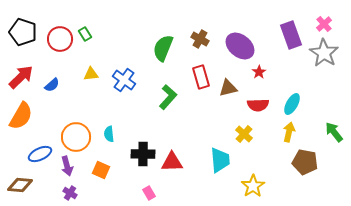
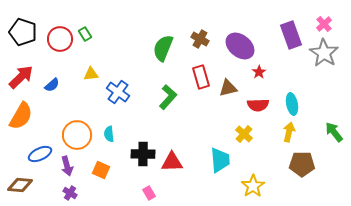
blue cross: moved 6 px left, 12 px down
cyan ellipse: rotated 40 degrees counterclockwise
orange circle: moved 1 px right, 2 px up
brown pentagon: moved 3 px left, 2 px down; rotated 10 degrees counterclockwise
